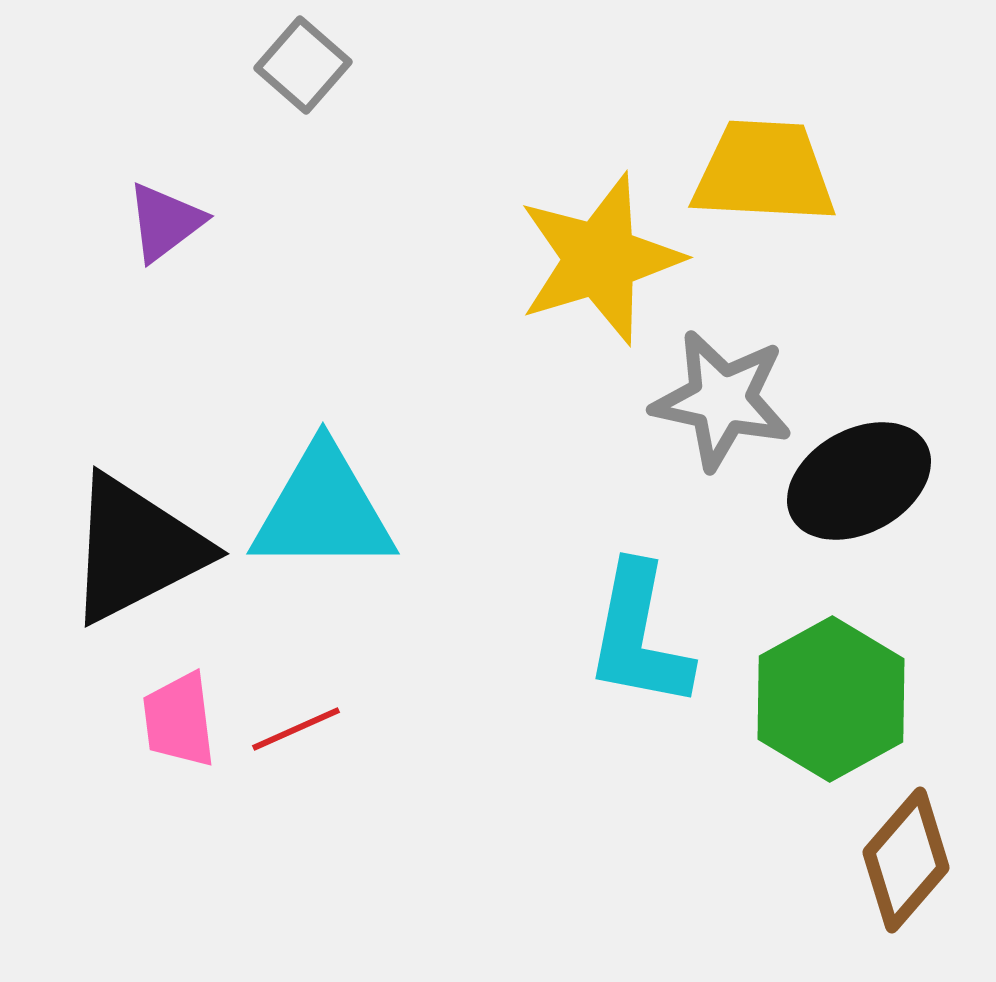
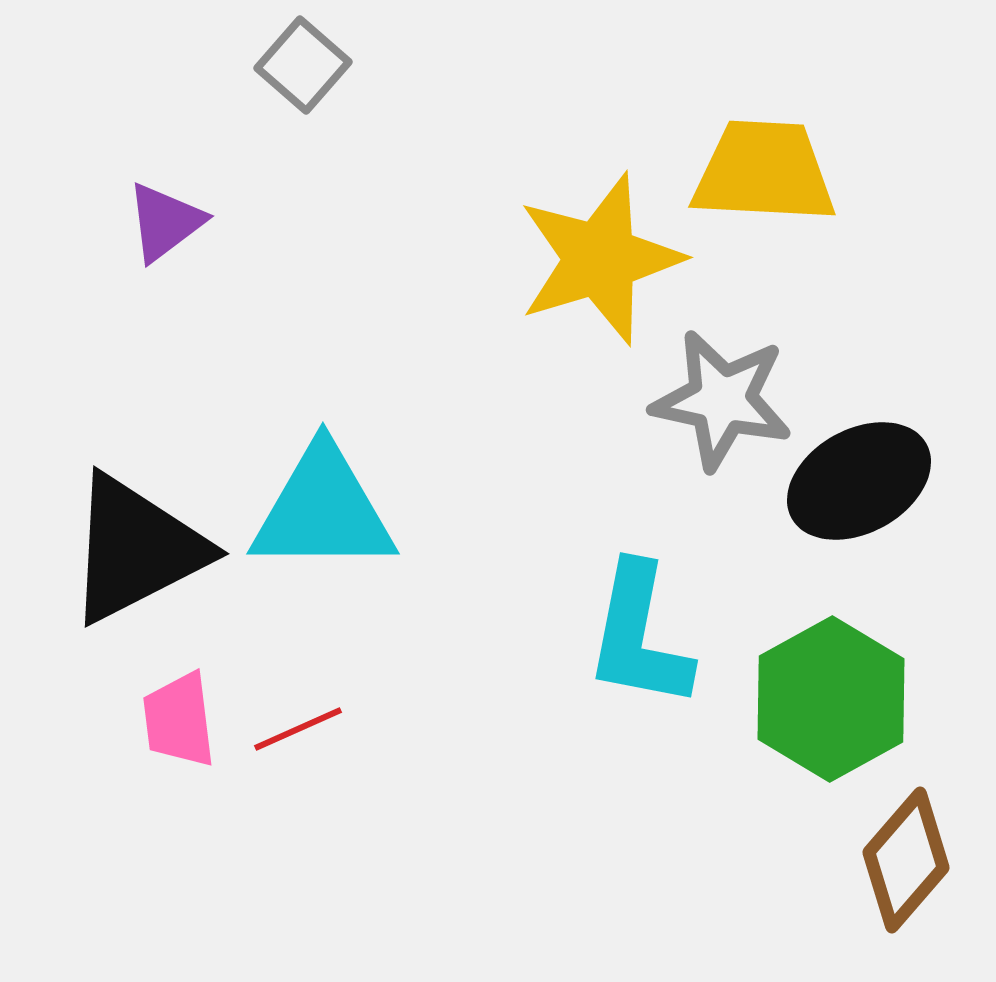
red line: moved 2 px right
